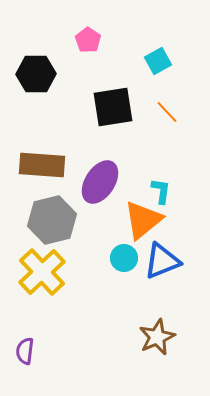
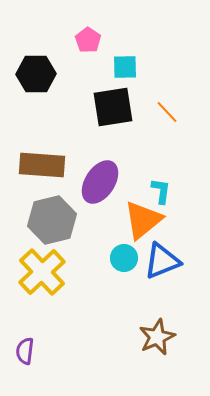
cyan square: moved 33 px left, 6 px down; rotated 28 degrees clockwise
